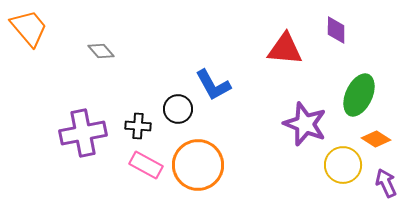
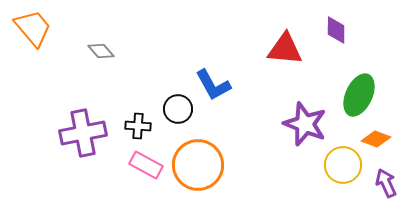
orange trapezoid: moved 4 px right
orange diamond: rotated 12 degrees counterclockwise
